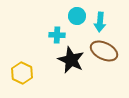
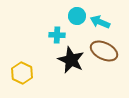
cyan arrow: rotated 108 degrees clockwise
